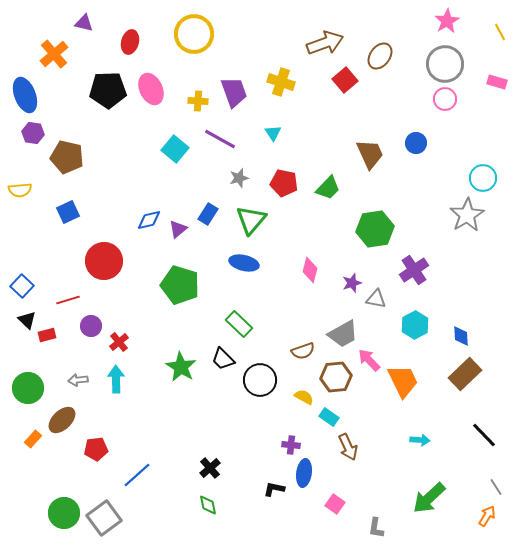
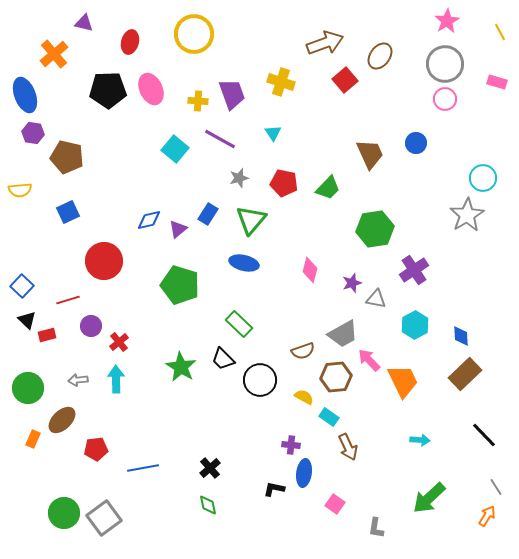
purple trapezoid at (234, 92): moved 2 px left, 2 px down
orange rectangle at (33, 439): rotated 18 degrees counterclockwise
blue line at (137, 475): moved 6 px right, 7 px up; rotated 32 degrees clockwise
